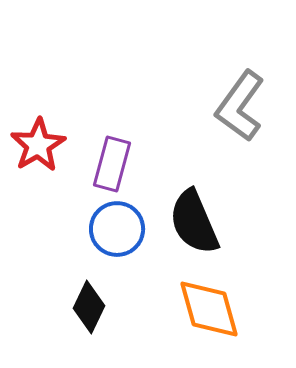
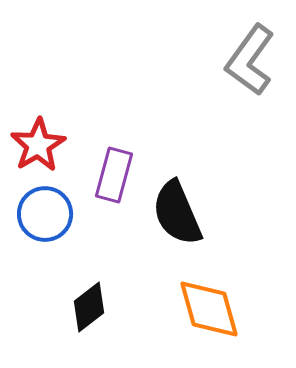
gray L-shape: moved 10 px right, 46 px up
purple rectangle: moved 2 px right, 11 px down
black semicircle: moved 17 px left, 9 px up
blue circle: moved 72 px left, 15 px up
black diamond: rotated 27 degrees clockwise
